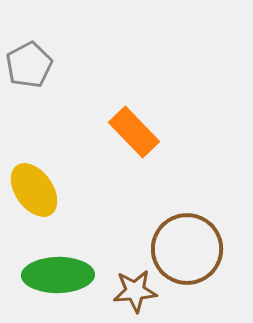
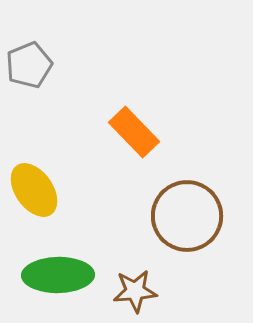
gray pentagon: rotated 6 degrees clockwise
brown circle: moved 33 px up
